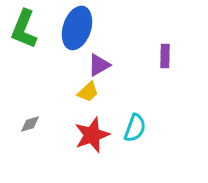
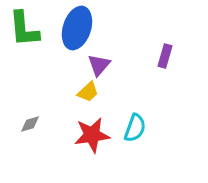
green L-shape: rotated 27 degrees counterclockwise
purple rectangle: rotated 15 degrees clockwise
purple triangle: rotated 20 degrees counterclockwise
red star: rotated 12 degrees clockwise
